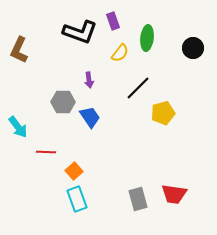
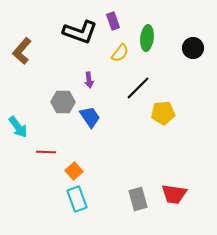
brown L-shape: moved 3 px right, 1 px down; rotated 16 degrees clockwise
yellow pentagon: rotated 10 degrees clockwise
